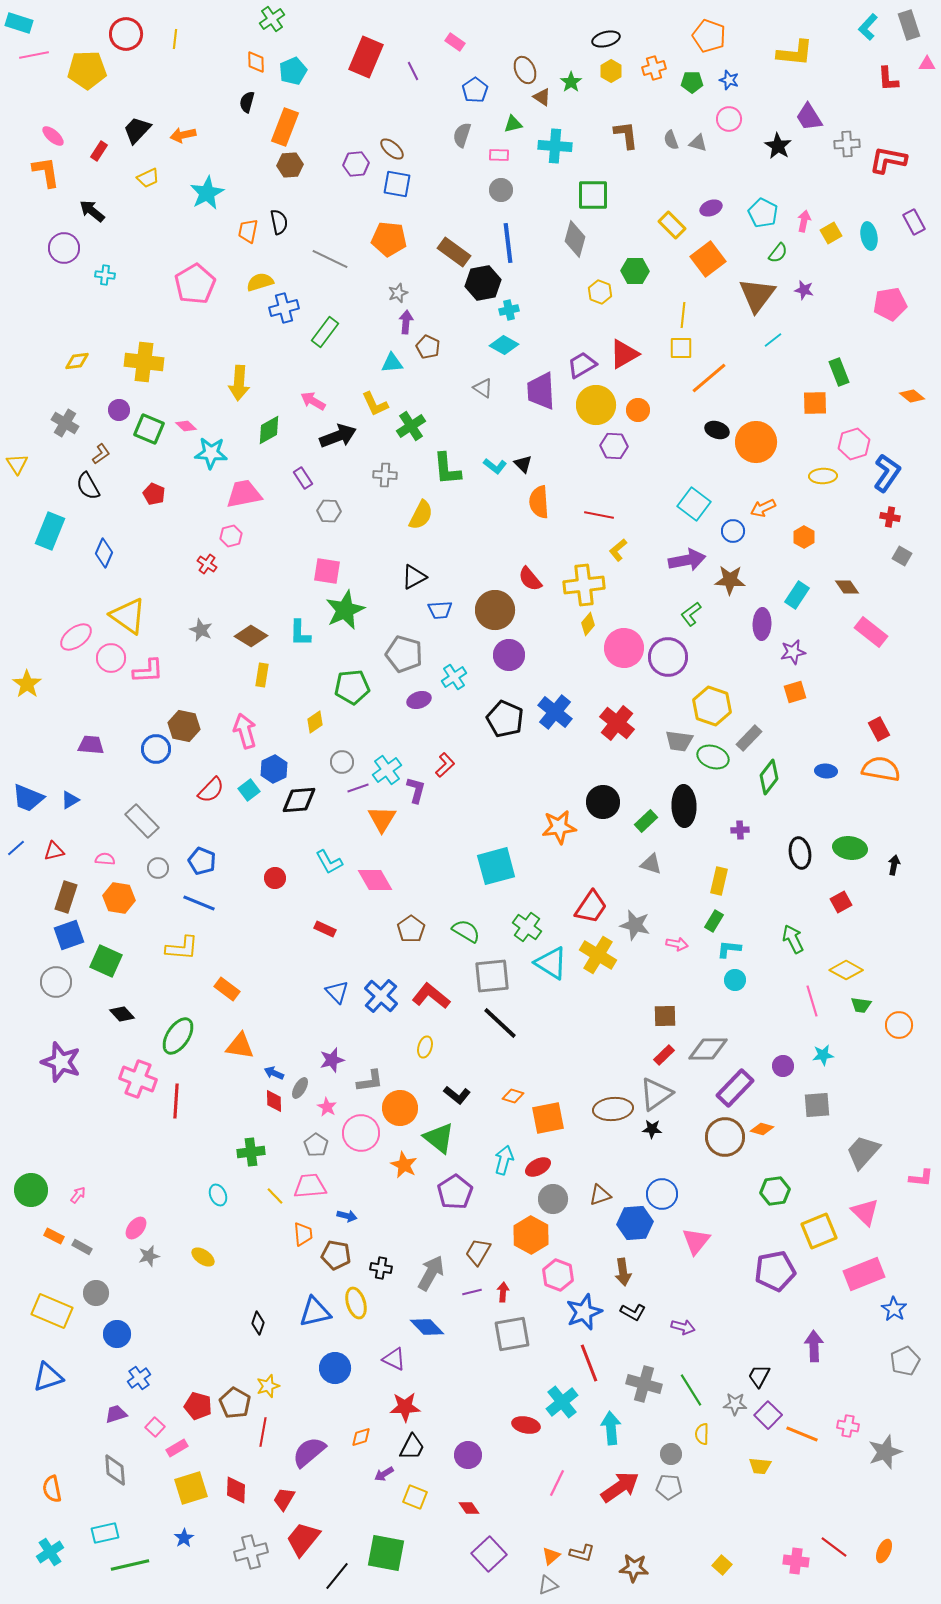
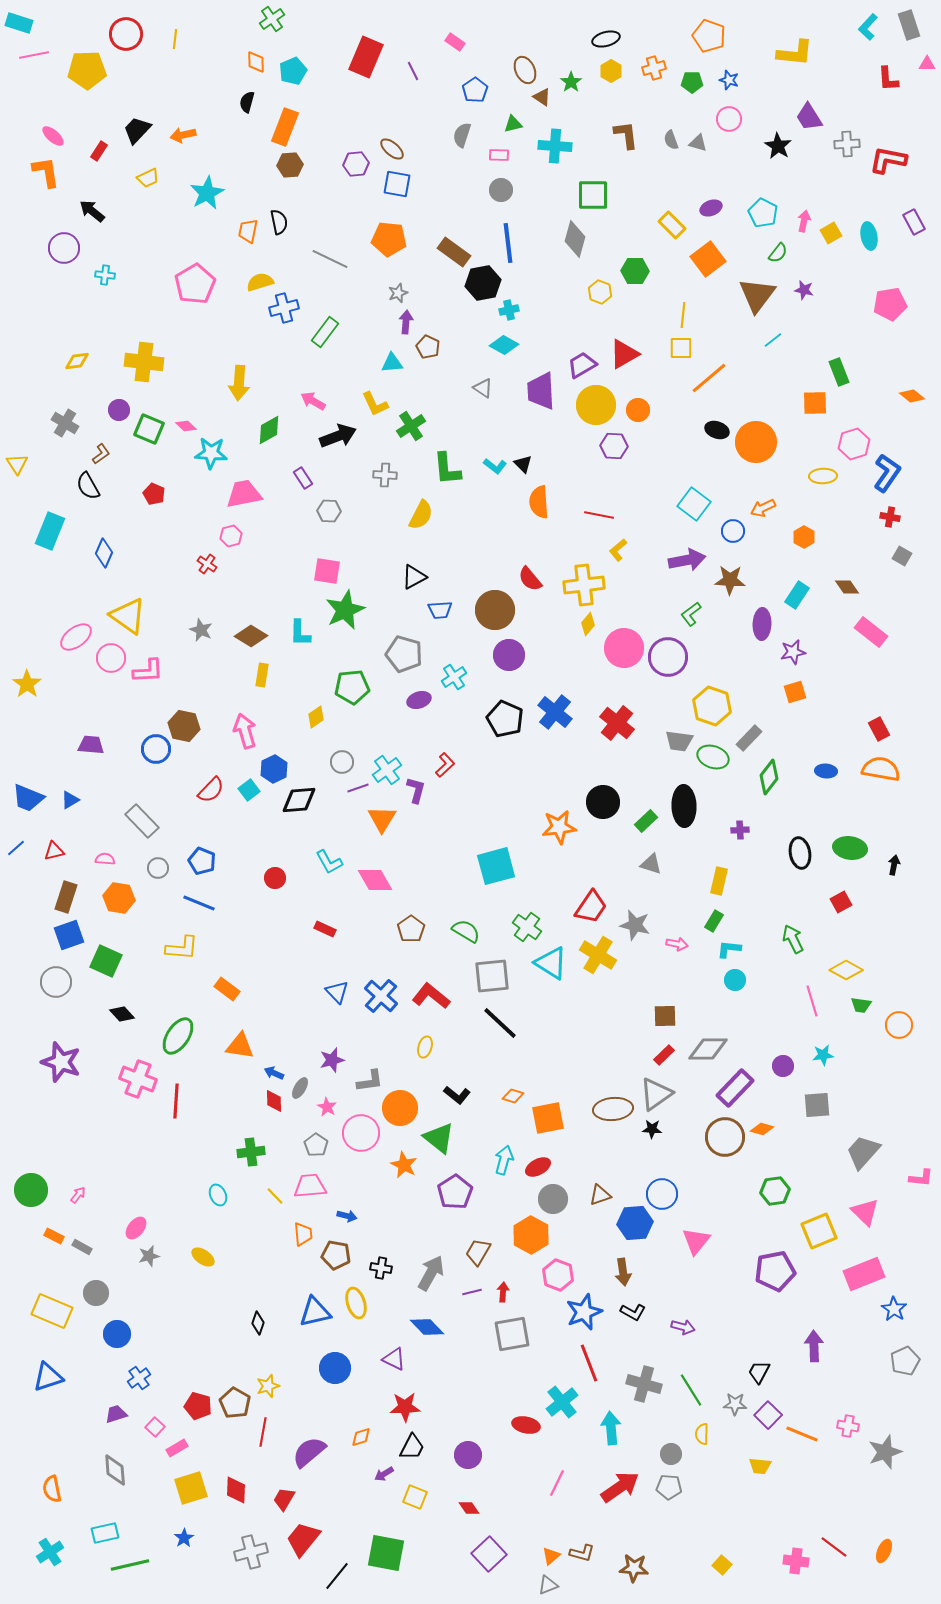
yellow diamond at (315, 722): moved 1 px right, 5 px up
black trapezoid at (759, 1376): moved 4 px up
